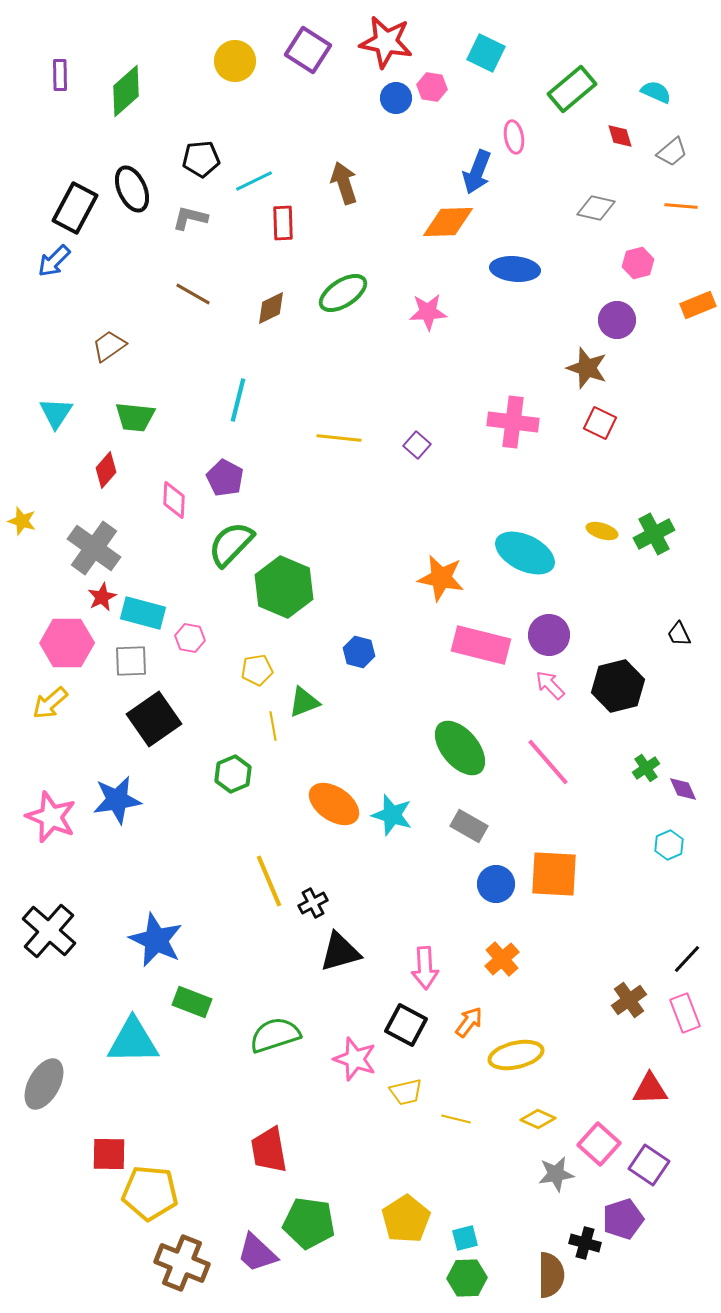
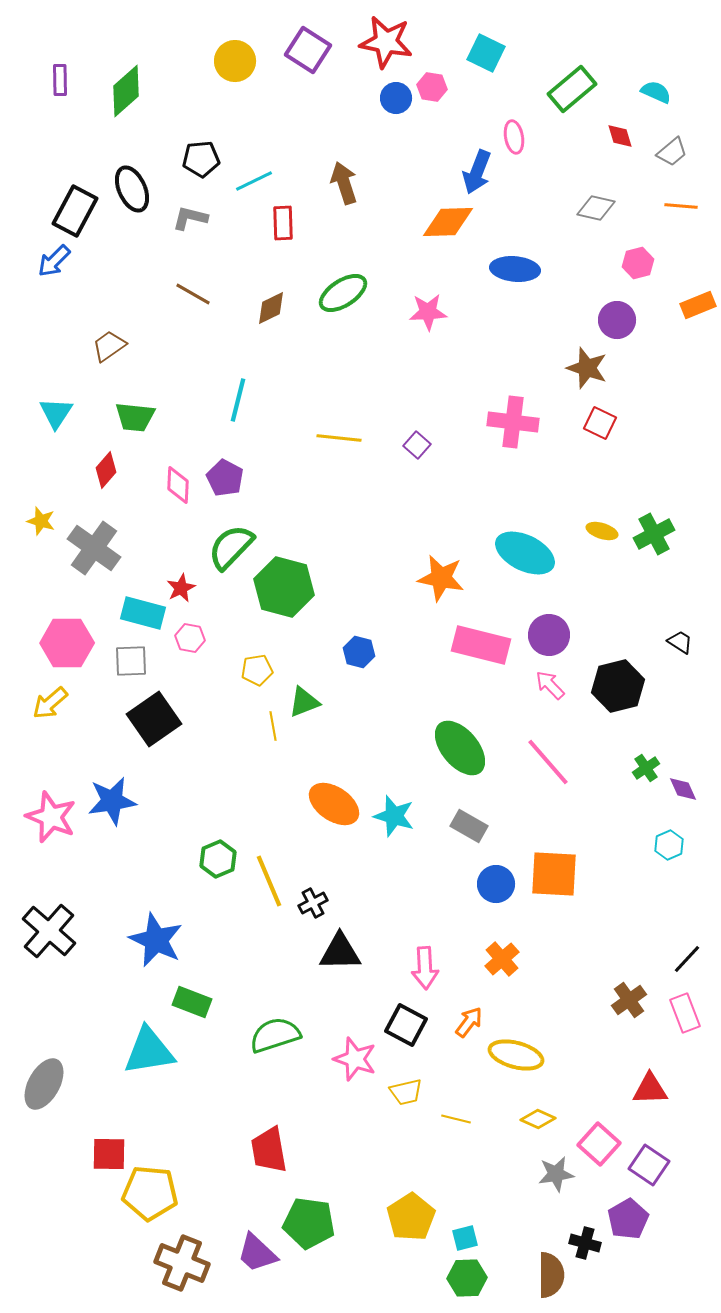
purple rectangle at (60, 75): moved 5 px down
black rectangle at (75, 208): moved 3 px down
pink diamond at (174, 500): moved 4 px right, 15 px up
yellow star at (22, 521): moved 19 px right
green semicircle at (231, 544): moved 3 px down
green hexagon at (284, 587): rotated 8 degrees counterclockwise
red star at (102, 597): moved 79 px right, 9 px up
black trapezoid at (679, 634): moved 1 px right, 8 px down; rotated 148 degrees clockwise
green hexagon at (233, 774): moved 15 px left, 85 px down
blue star at (117, 800): moved 5 px left, 1 px down
cyan star at (392, 815): moved 2 px right, 1 px down
black triangle at (340, 952): rotated 15 degrees clockwise
cyan triangle at (133, 1041): moved 16 px right, 10 px down; rotated 8 degrees counterclockwise
yellow ellipse at (516, 1055): rotated 28 degrees clockwise
yellow pentagon at (406, 1219): moved 5 px right, 2 px up
purple pentagon at (623, 1219): moved 5 px right; rotated 12 degrees counterclockwise
